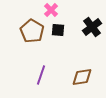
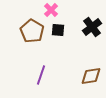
brown diamond: moved 9 px right, 1 px up
